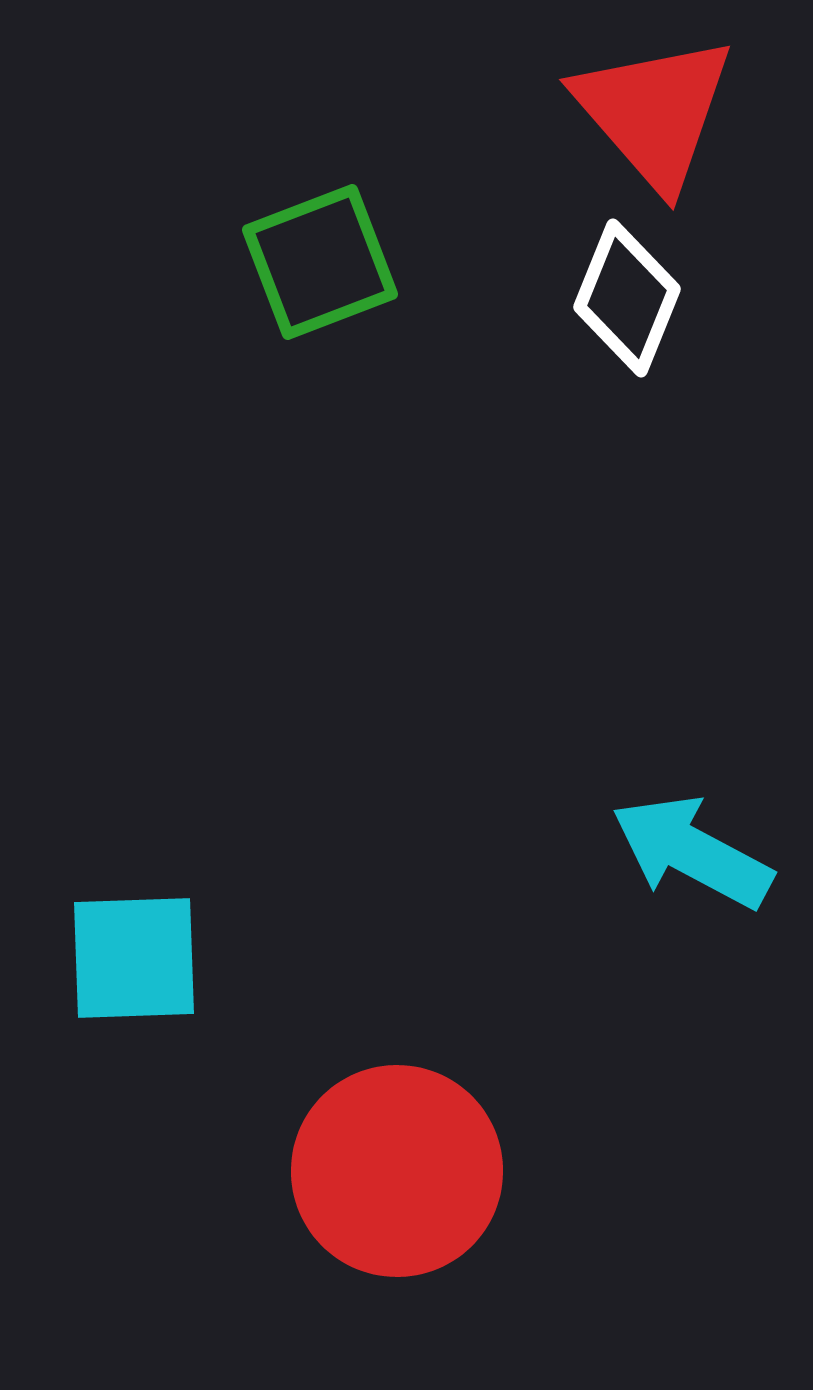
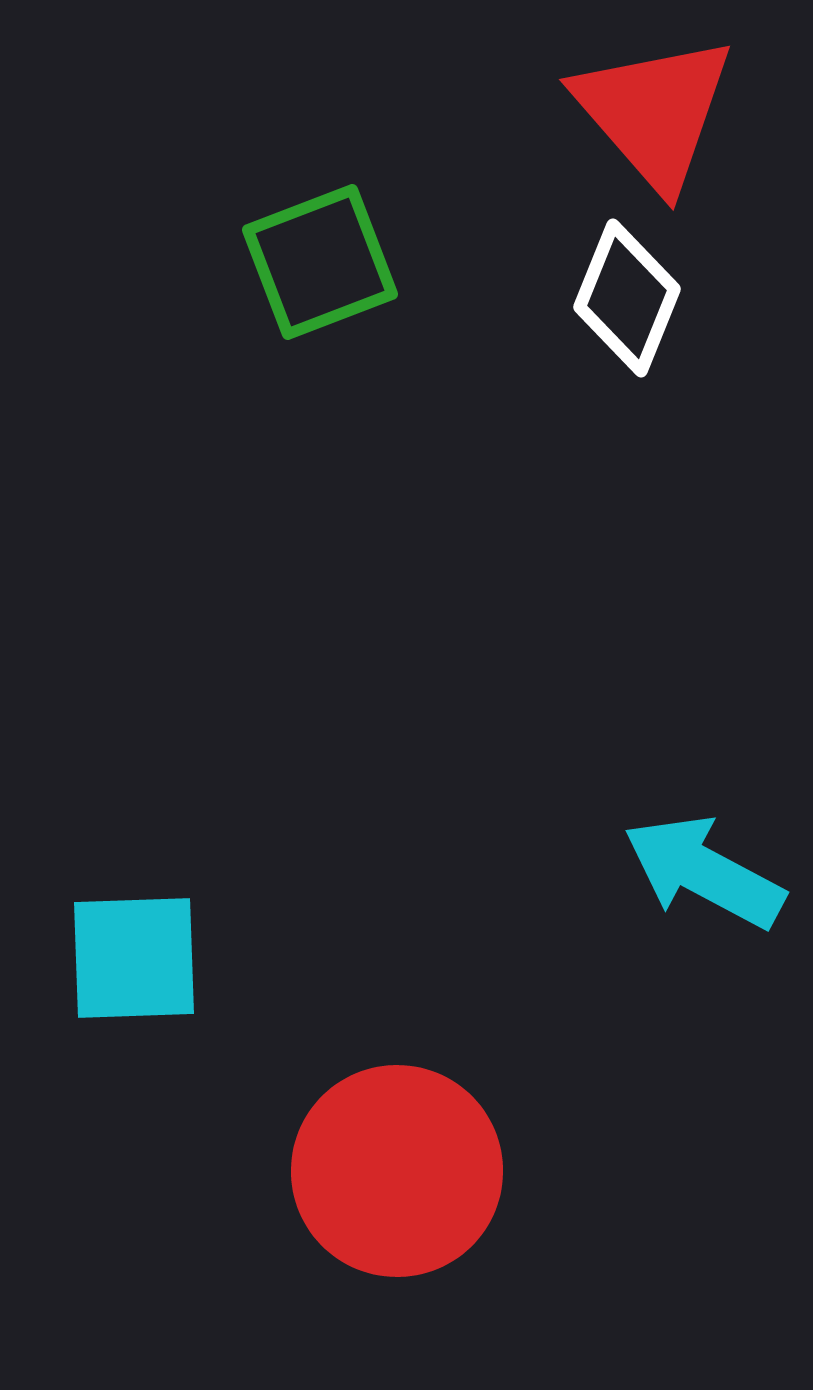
cyan arrow: moved 12 px right, 20 px down
